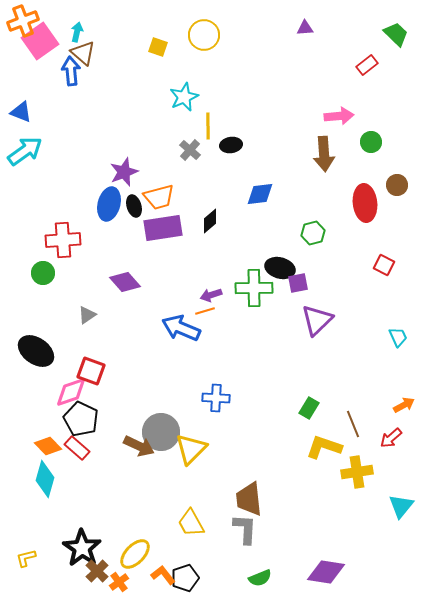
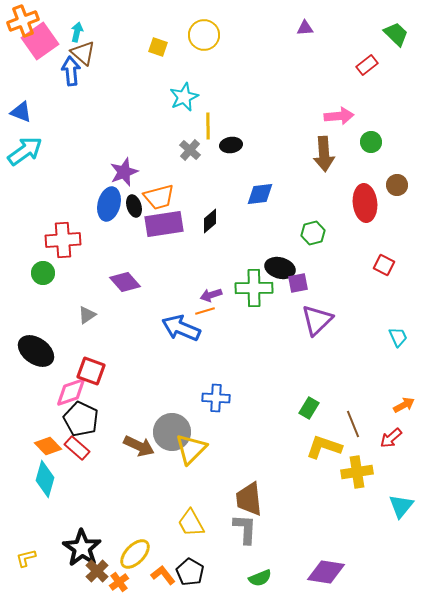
purple rectangle at (163, 228): moved 1 px right, 4 px up
gray circle at (161, 432): moved 11 px right
black pentagon at (185, 578): moved 5 px right, 6 px up; rotated 24 degrees counterclockwise
